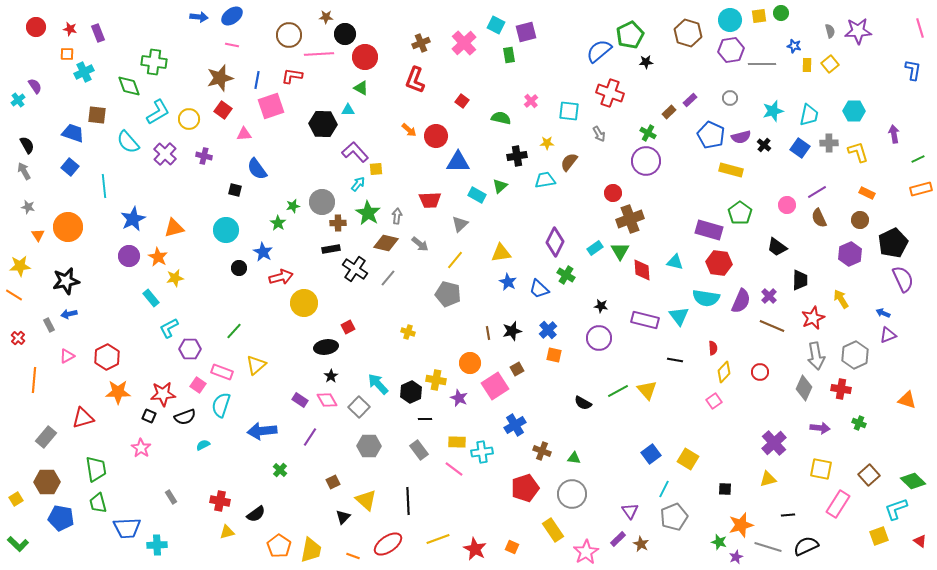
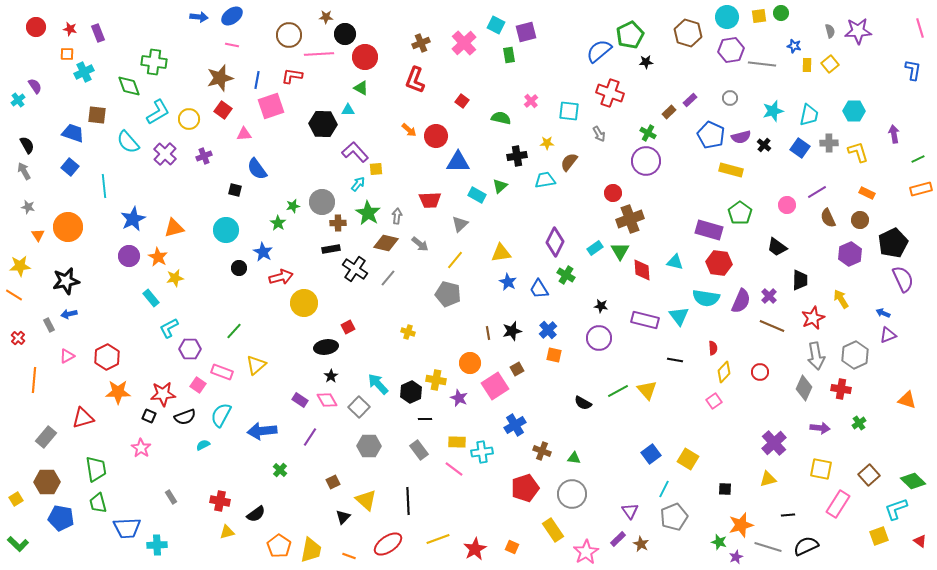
cyan circle at (730, 20): moved 3 px left, 3 px up
gray line at (762, 64): rotated 8 degrees clockwise
purple cross at (204, 156): rotated 35 degrees counterclockwise
brown semicircle at (819, 218): moved 9 px right
blue trapezoid at (539, 289): rotated 15 degrees clockwise
cyan semicircle at (221, 405): moved 10 px down; rotated 10 degrees clockwise
green cross at (859, 423): rotated 32 degrees clockwise
red star at (475, 549): rotated 15 degrees clockwise
orange line at (353, 556): moved 4 px left
